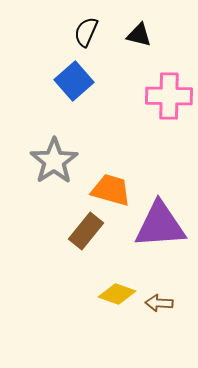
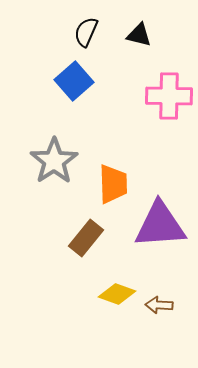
orange trapezoid: moved 2 px right, 6 px up; rotated 72 degrees clockwise
brown rectangle: moved 7 px down
brown arrow: moved 2 px down
